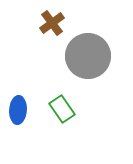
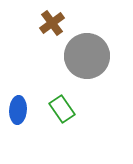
gray circle: moved 1 px left
